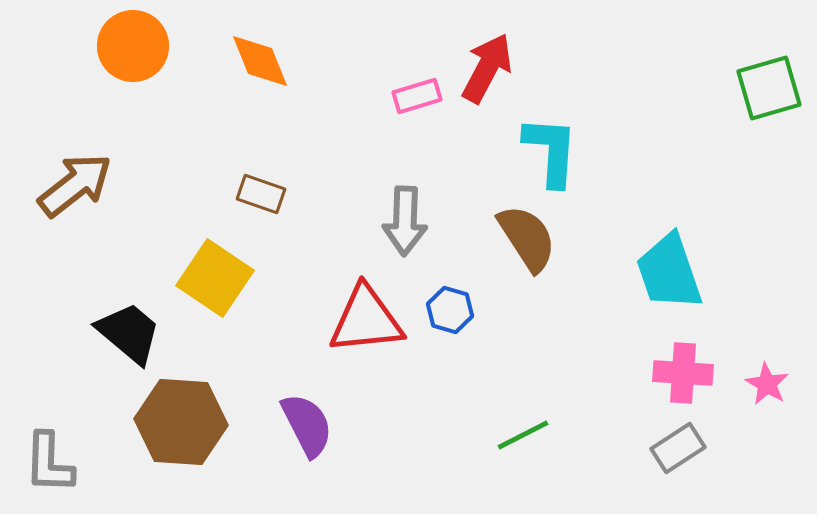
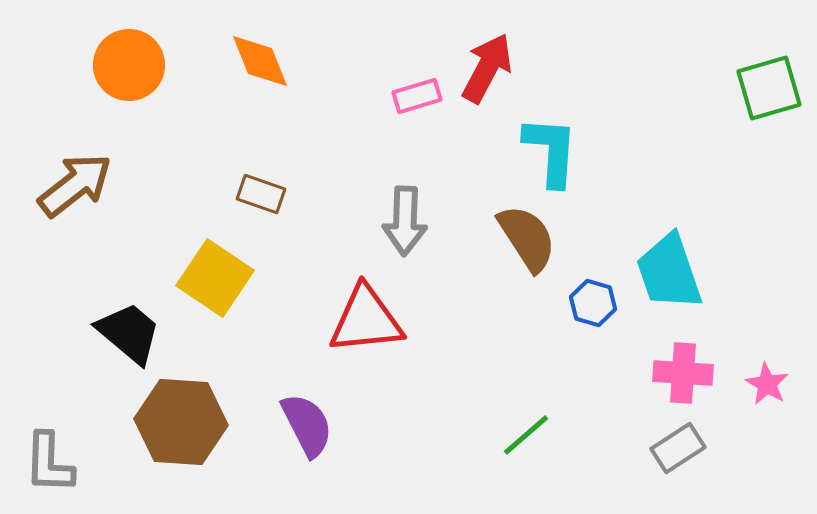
orange circle: moved 4 px left, 19 px down
blue hexagon: moved 143 px right, 7 px up
green line: moved 3 px right; rotated 14 degrees counterclockwise
